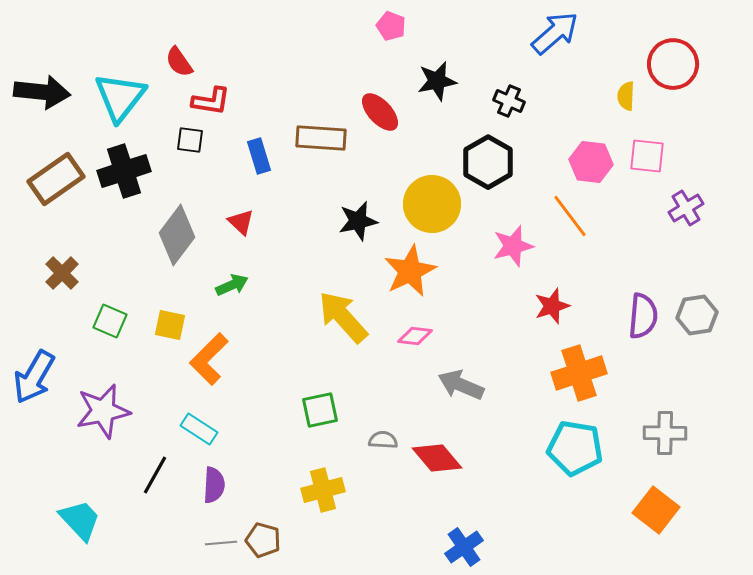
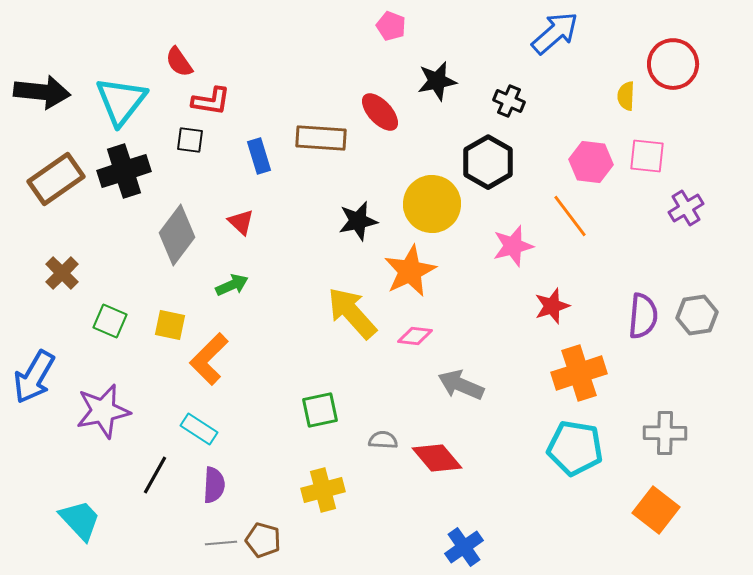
cyan triangle at (120, 97): moved 1 px right, 4 px down
yellow arrow at (343, 317): moved 9 px right, 4 px up
